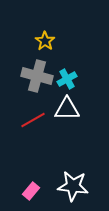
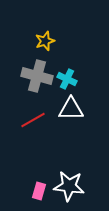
yellow star: rotated 18 degrees clockwise
cyan cross: rotated 36 degrees counterclockwise
white triangle: moved 4 px right
white star: moved 4 px left
pink rectangle: moved 8 px right; rotated 24 degrees counterclockwise
